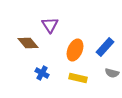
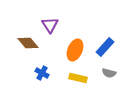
gray semicircle: moved 3 px left
